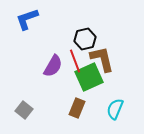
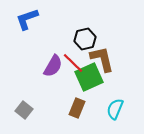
red line: moved 2 px left, 2 px down; rotated 25 degrees counterclockwise
